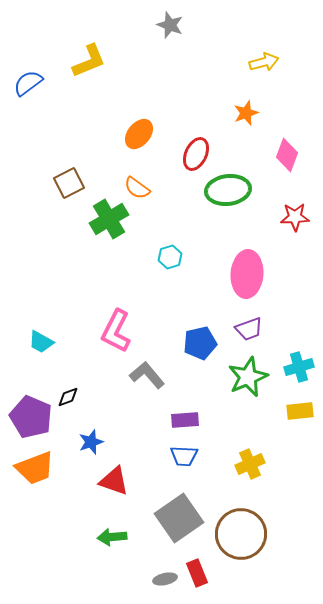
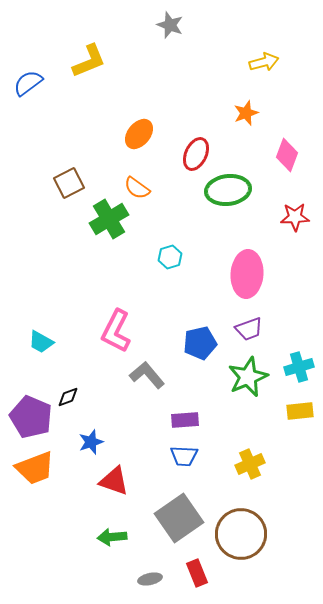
gray ellipse: moved 15 px left
